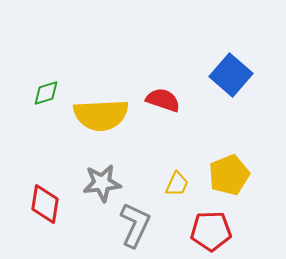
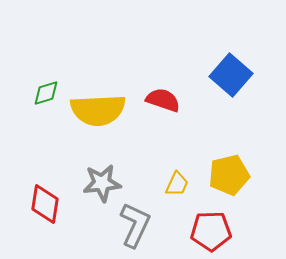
yellow semicircle: moved 3 px left, 5 px up
yellow pentagon: rotated 9 degrees clockwise
